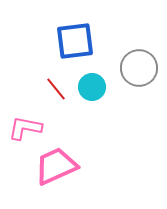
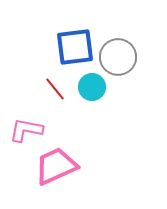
blue square: moved 6 px down
gray circle: moved 21 px left, 11 px up
red line: moved 1 px left
pink L-shape: moved 1 px right, 2 px down
